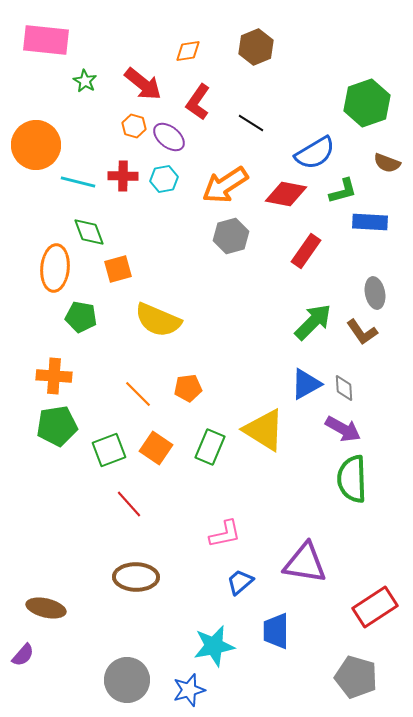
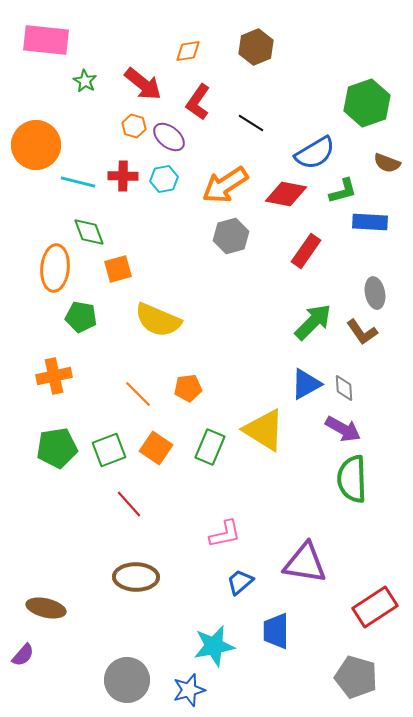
orange cross at (54, 376): rotated 16 degrees counterclockwise
green pentagon at (57, 426): moved 22 px down
